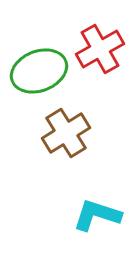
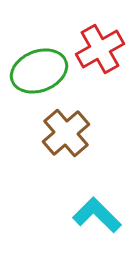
brown cross: rotated 9 degrees counterclockwise
cyan L-shape: rotated 27 degrees clockwise
